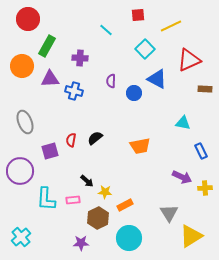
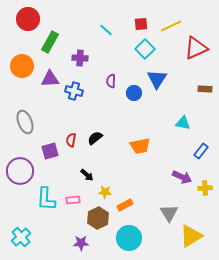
red square: moved 3 px right, 9 px down
green rectangle: moved 3 px right, 4 px up
red triangle: moved 7 px right, 12 px up
blue triangle: rotated 35 degrees clockwise
blue rectangle: rotated 63 degrees clockwise
black arrow: moved 6 px up
